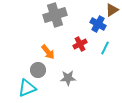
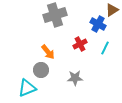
gray circle: moved 3 px right
gray star: moved 7 px right
